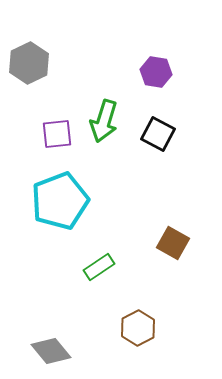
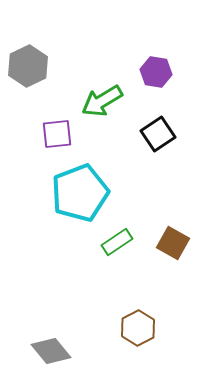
gray hexagon: moved 1 px left, 3 px down
green arrow: moved 2 px left, 20 px up; rotated 42 degrees clockwise
black square: rotated 28 degrees clockwise
cyan pentagon: moved 20 px right, 8 px up
green rectangle: moved 18 px right, 25 px up
